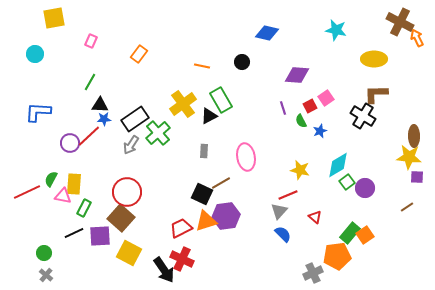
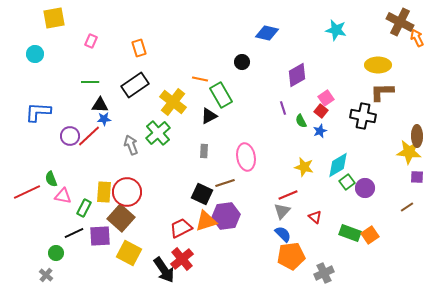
orange rectangle at (139, 54): moved 6 px up; rotated 54 degrees counterclockwise
yellow ellipse at (374, 59): moved 4 px right, 6 px down
orange line at (202, 66): moved 2 px left, 13 px down
purple diamond at (297, 75): rotated 35 degrees counterclockwise
green line at (90, 82): rotated 60 degrees clockwise
brown L-shape at (376, 94): moved 6 px right, 2 px up
green rectangle at (221, 100): moved 5 px up
yellow cross at (183, 104): moved 10 px left, 2 px up; rotated 16 degrees counterclockwise
red square at (310, 106): moved 11 px right, 5 px down; rotated 24 degrees counterclockwise
black cross at (363, 116): rotated 20 degrees counterclockwise
black rectangle at (135, 119): moved 34 px up
brown ellipse at (414, 136): moved 3 px right
purple circle at (70, 143): moved 7 px up
gray arrow at (131, 145): rotated 126 degrees clockwise
yellow star at (409, 157): moved 5 px up
yellow star at (300, 170): moved 4 px right, 3 px up
green semicircle at (51, 179): rotated 49 degrees counterclockwise
brown line at (221, 183): moved 4 px right; rotated 12 degrees clockwise
yellow rectangle at (74, 184): moved 30 px right, 8 px down
gray triangle at (279, 211): moved 3 px right
green rectangle at (350, 233): rotated 70 degrees clockwise
orange square at (365, 235): moved 5 px right
green circle at (44, 253): moved 12 px right
orange pentagon at (337, 256): moved 46 px left
red cross at (182, 259): rotated 25 degrees clockwise
gray cross at (313, 273): moved 11 px right
